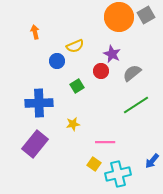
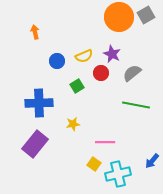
yellow semicircle: moved 9 px right, 10 px down
red circle: moved 2 px down
green line: rotated 44 degrees clockwise
